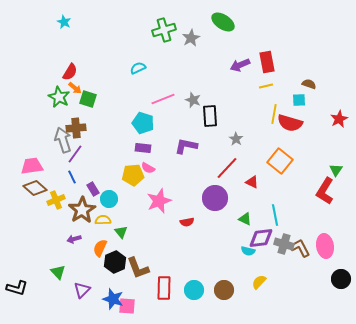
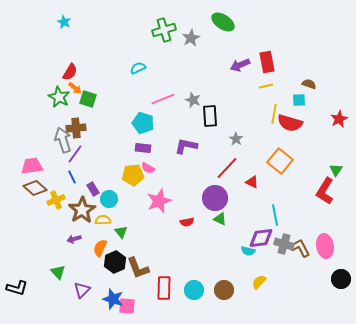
green triangle at (245, 219): moved 25 px left
